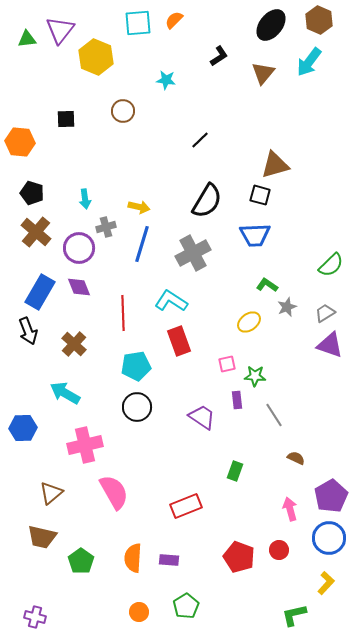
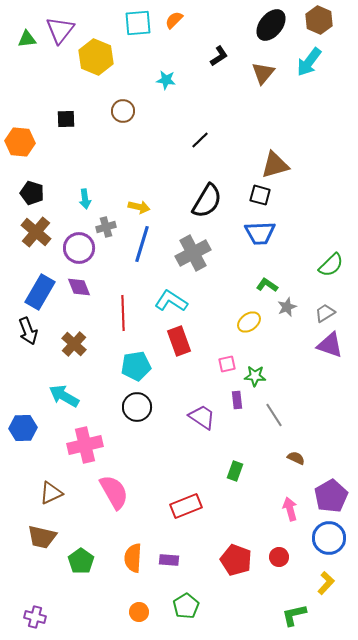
blue trapezoid at (255, 235): moved 5 px right, 2 px up
cyan arrow at (65, 393): moved 1 px left, 3 px down
brown triangle at (51, 493): rotated 15 degrees clockwise
red circle at (279, 550): moved 7 px down
red pentagon at (239, 557): moved 3 px left, 3 px down
